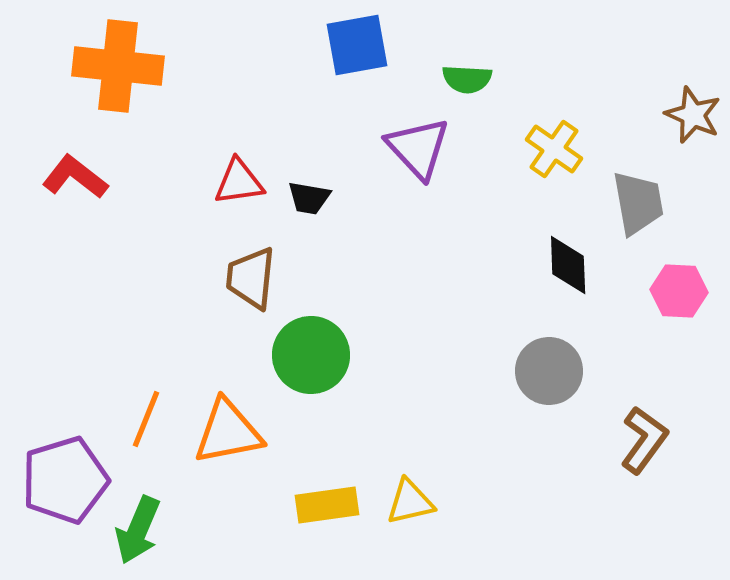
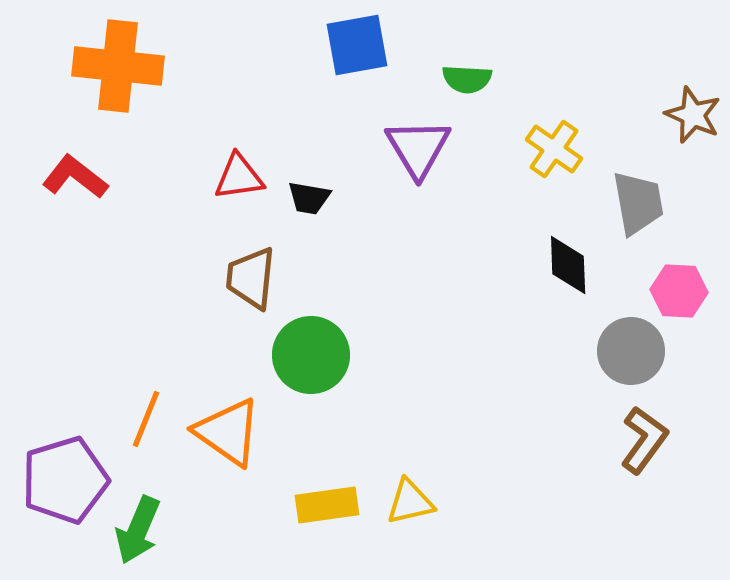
purple triangle: rotated 12 degrees clockwise
red triangle: moved 5 px up
gray circle: moved 82 px right, 20 px up
orange triangle: rotated 46 degrees clockwise
